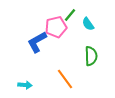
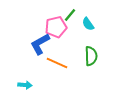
blue L-shape: moved 3 px right, 2 px down
orange line: moved 8 px left, 16 px up; rotated 30 degrees counterclockwise
